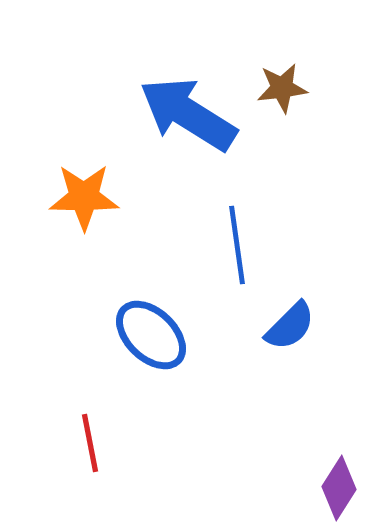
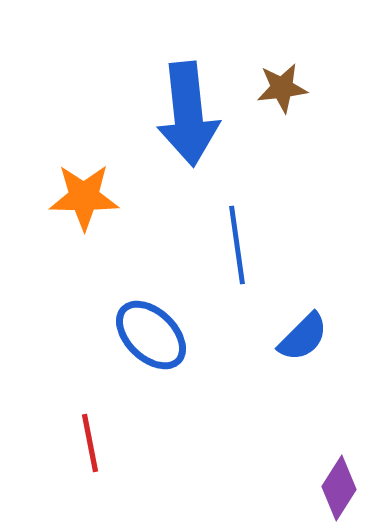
blue arrow: rotated 128 degrees counterclockwise
blue semicircle: moved 13 px right, 11 px down
